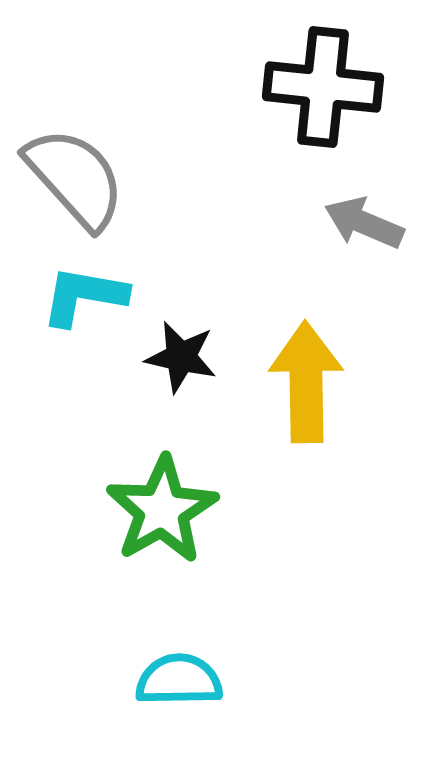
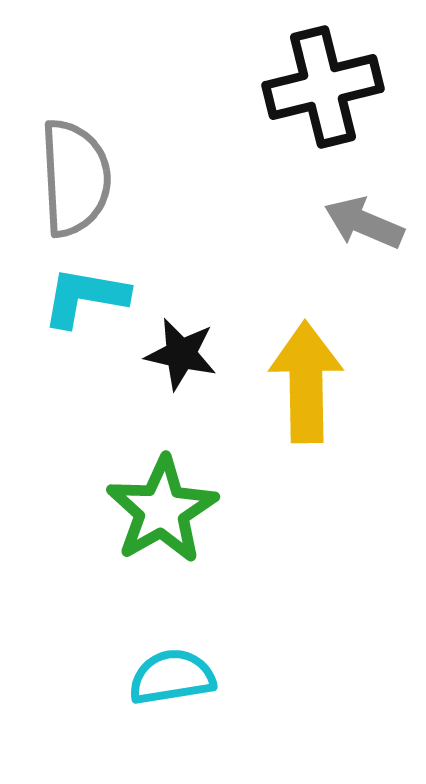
black cross: rotated 20 degrees counterclockwise
gray semicircle: rotated 39 degrees clockwise
cyan L-shape: moved 1 px right, 1 px down
black star: moved 3 px up
cyan semicircle: moved 7 px left, 3 px up; rotated 8 degrees counterclockwise
